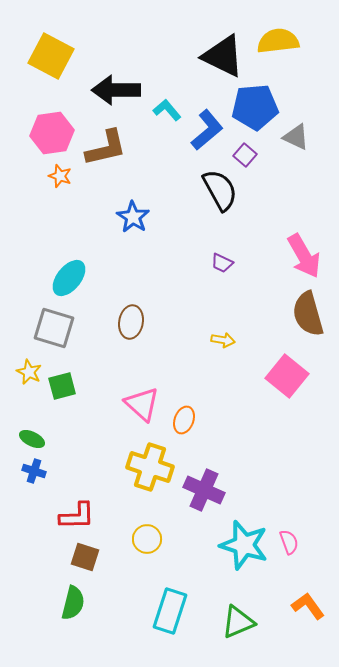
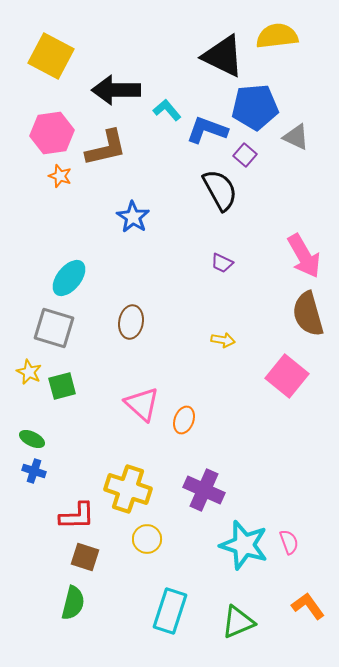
yellow semicircle: moved 1 px left, 5 px up
blue L-shape: rotated 120 degrees counterclockwise
yellow cross: moved 22 px left, 22 px down
